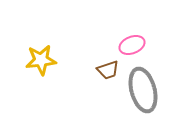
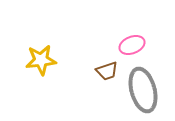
brown trapezoid: moved 1 px left, 1 px down
